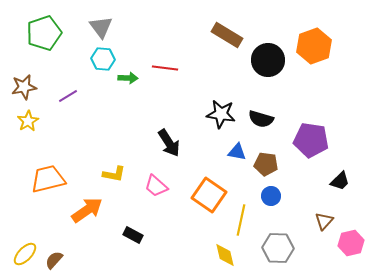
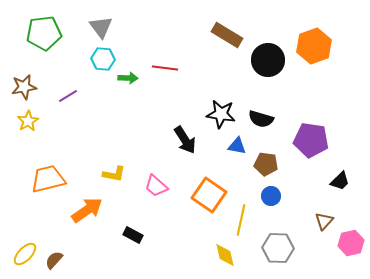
green pentagon: rotated 12 degrees clockwise
black arrow: moved 16 px right, 3 px up
blue triangle: moved 6 px up
